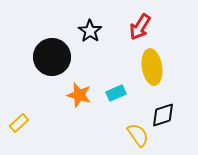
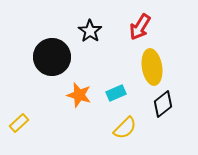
black diamond: moved 11 px up; rotated 20 degrees counterclockwise
yellow semicircle: moved 13 px left, 7 px up; rotated 80 degrees clockwise
